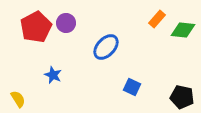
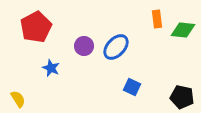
orange rectangle: rotated 48 degrees counterclockwise
purple circle: moved 18 px right, 23 px down
blue ellipse: moved 10 px right
blue star: moved 2 px left, 7 px up
